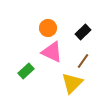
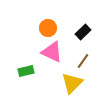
green rectangle: rotated 28 degrees clockwise
